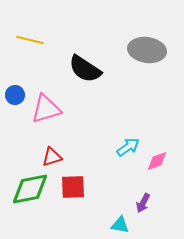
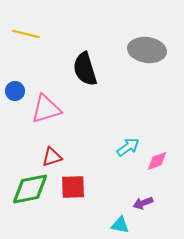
yellow line: moved 4 px left, 6 px up
black semicircle: rotated 40 degrees clockwise
blue circle: moved 4 px up
purple arrow: rotated 42 degrees clockwise
